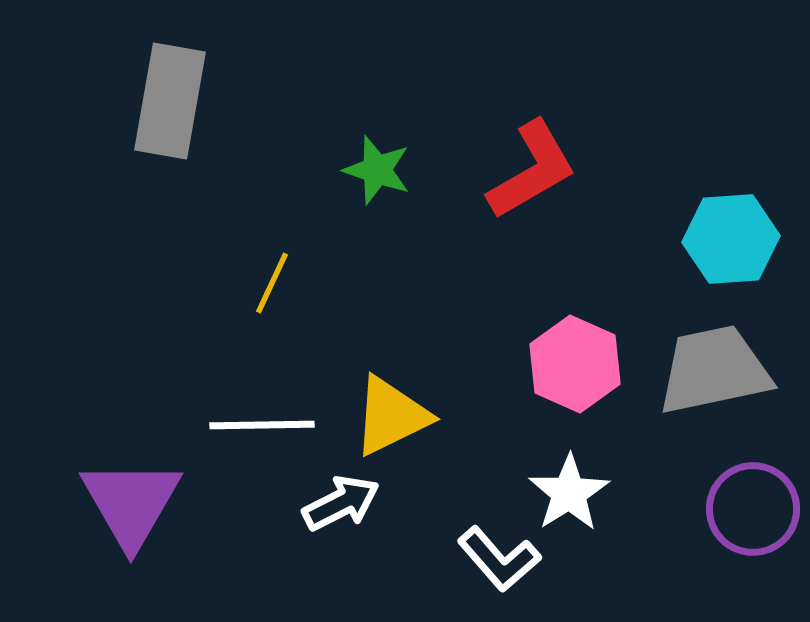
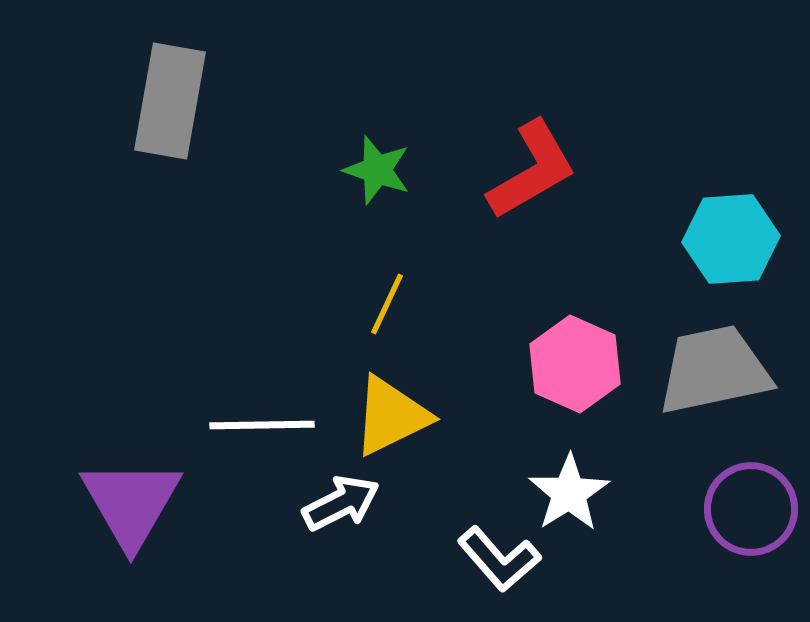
yellow line: moved 115 px right, 21 px down
purple circle: moved 2 px left
